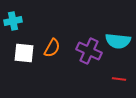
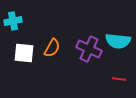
purple cross: moved 2 px up
